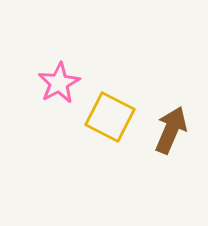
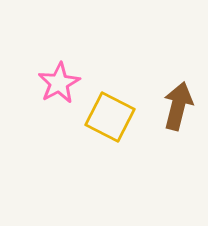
brown arrow: moved 7 px right, 24 px up; rotated 9 degrees counterclockwise
